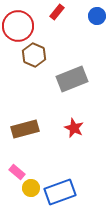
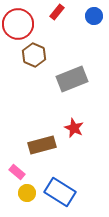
blue circle: moved 3 px left
red circle: moved 2 px up
brown rectangle: moved 17 px right, 16 px down
yellow circle: moved 4 px left, 5 px down
blue rectangle: rotated 52 degrees clockwise
